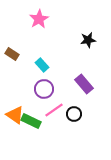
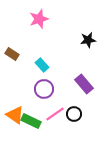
pink star: rotated 12 degrees clockwise
pink line: moved 1 px right, 4 px down
